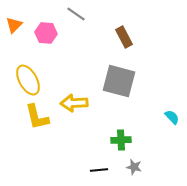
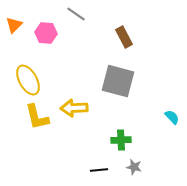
gray square: moved 1 px left
yellow arrow: moved 5 px down
